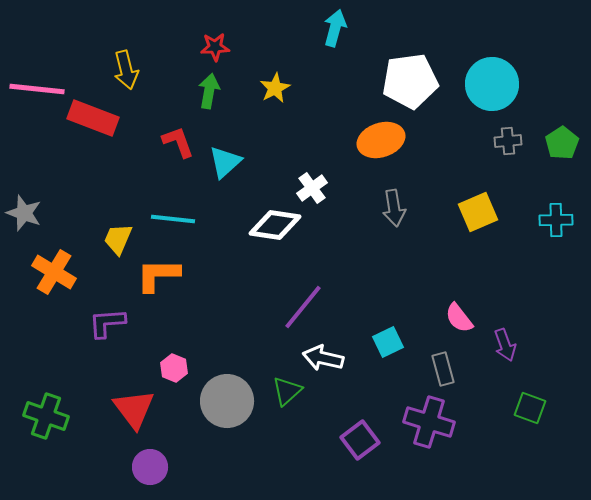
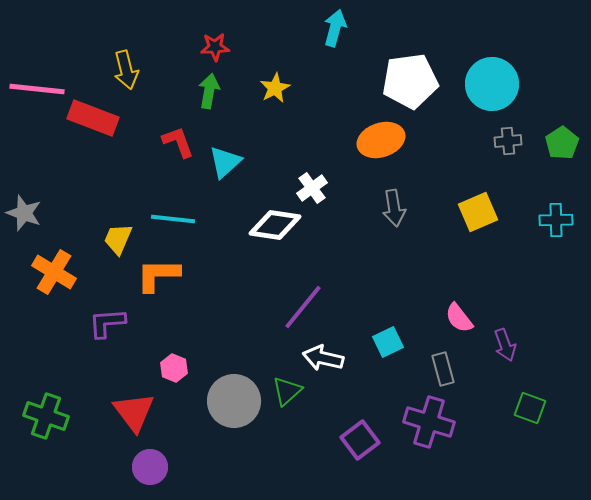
gray circle: moved 7 px right
red triangle: moved 3 px down
